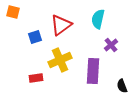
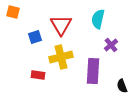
red triangle: rotated 25 degrees counterclockwise
yellow cross: moved 1 px right, 3 px up; rotated 10 degrees clockwise
red rectangle: moved 2 px right, 3 px up; rotated 16 degrees clockwise
